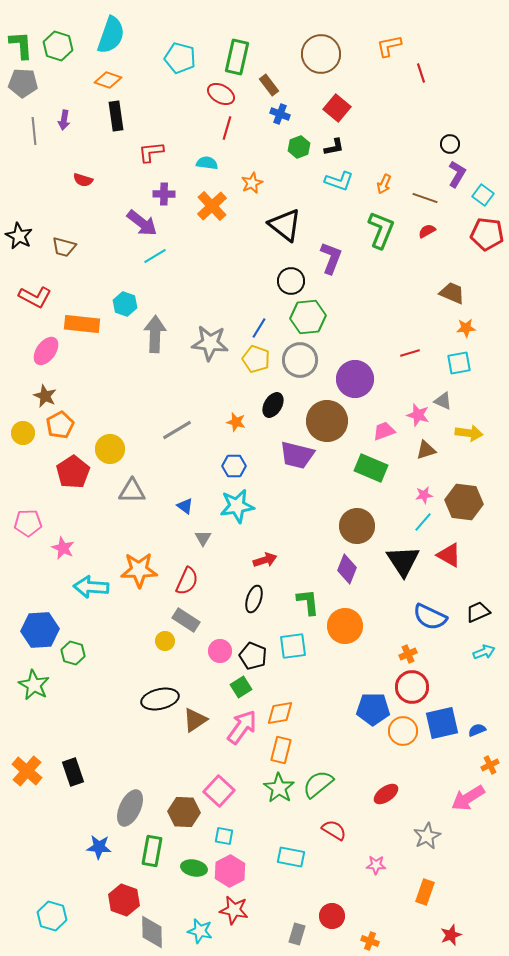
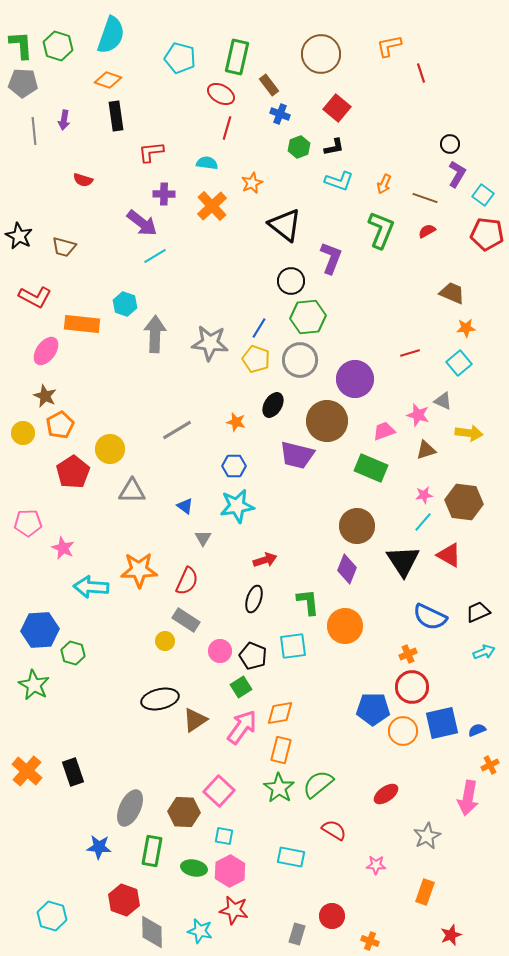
cyan square at (459, 363): rotated 30 degrees counterclockwise
pink arrow at (468, 798): rotated 48 degrees counterclockwise
